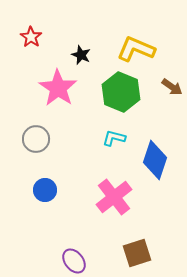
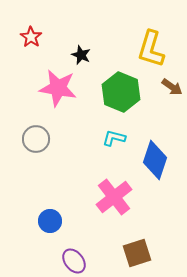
yellow L-shape: moved 15 px right; rotated 96 degrees counterclockwise
pink star: rotated 24 degrees counterclockwise
blue circle: moved 5 px right, 31 px down
